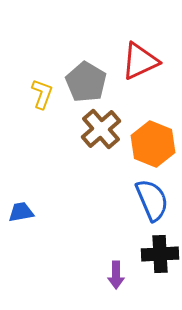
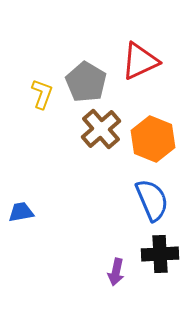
orange hexagon: moved 5 px up
purple arrow: moved 3 px up; rotated 12 degrees clockwise
